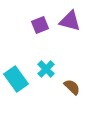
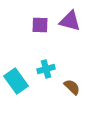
purple square: rotated 24 degrees clockwise
cyan cross: rotated 30 degrees clockwise
cyan rectangle: moved 2 px down
